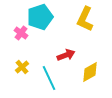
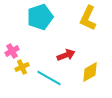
yellow L-shape: moved 3 px right, 1 px up
pink cross: moved 9 px left, 18 px down; rotated 24 degrees clockwise
yellow cross: rotated 16 degrees clockwise
cyan line: rotated 35 degrees counterclockwise
